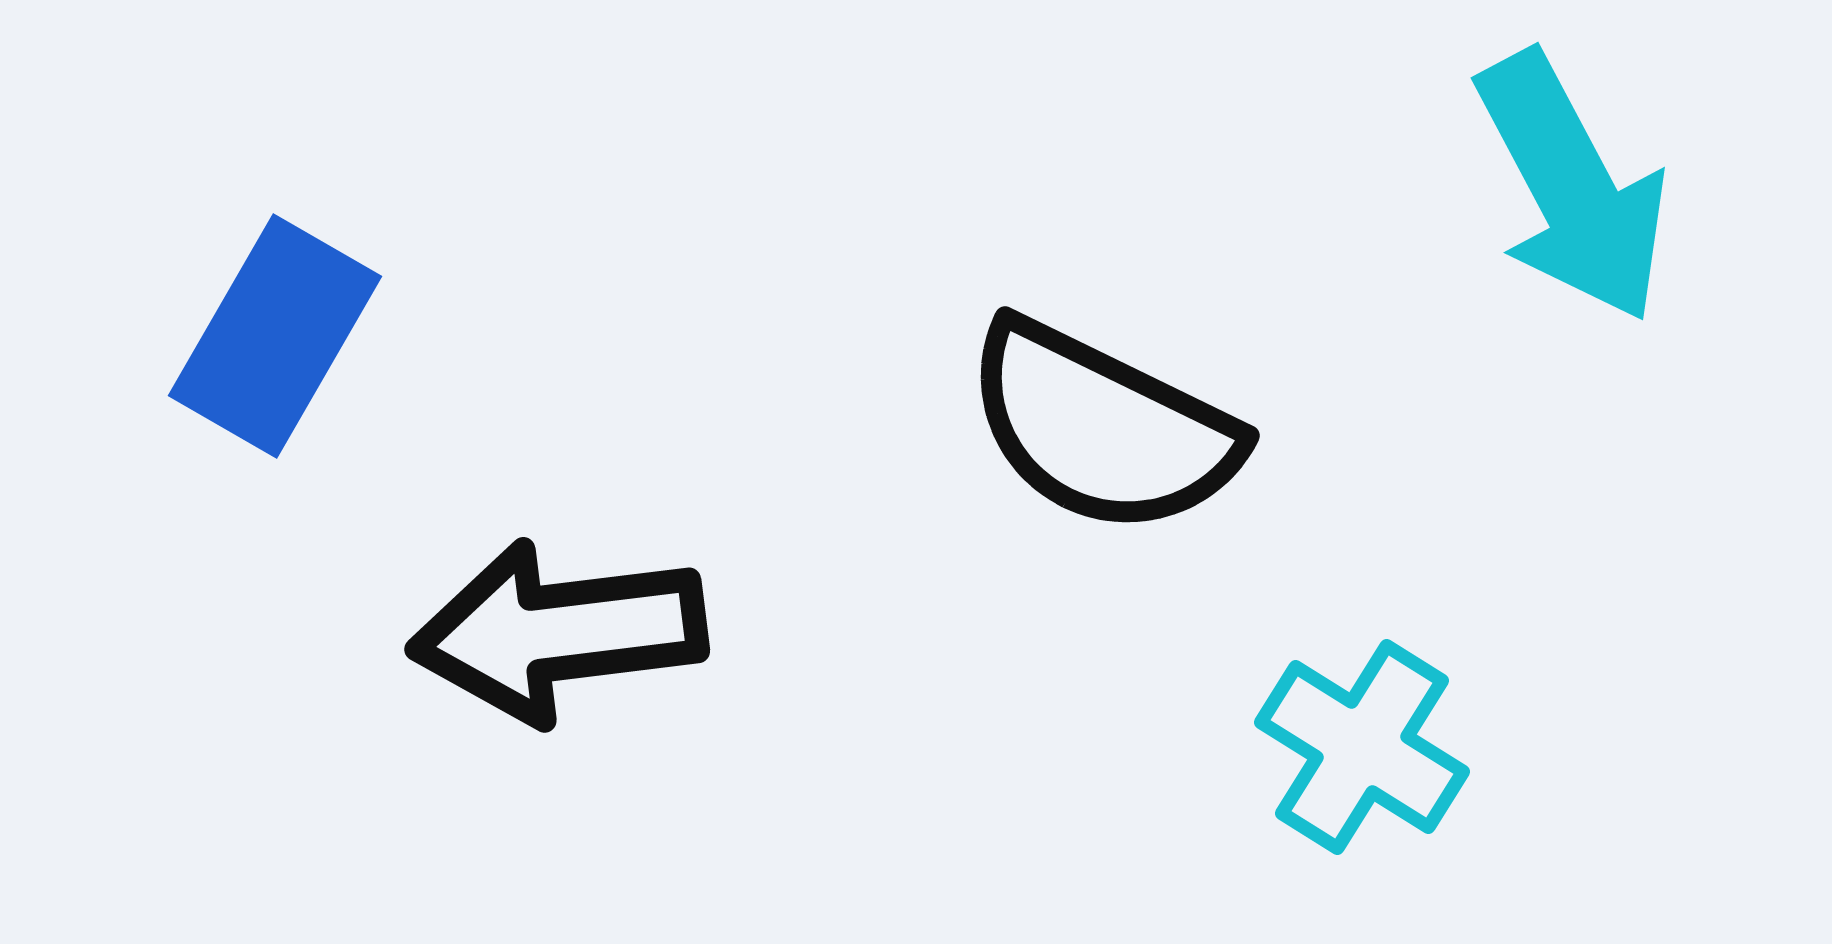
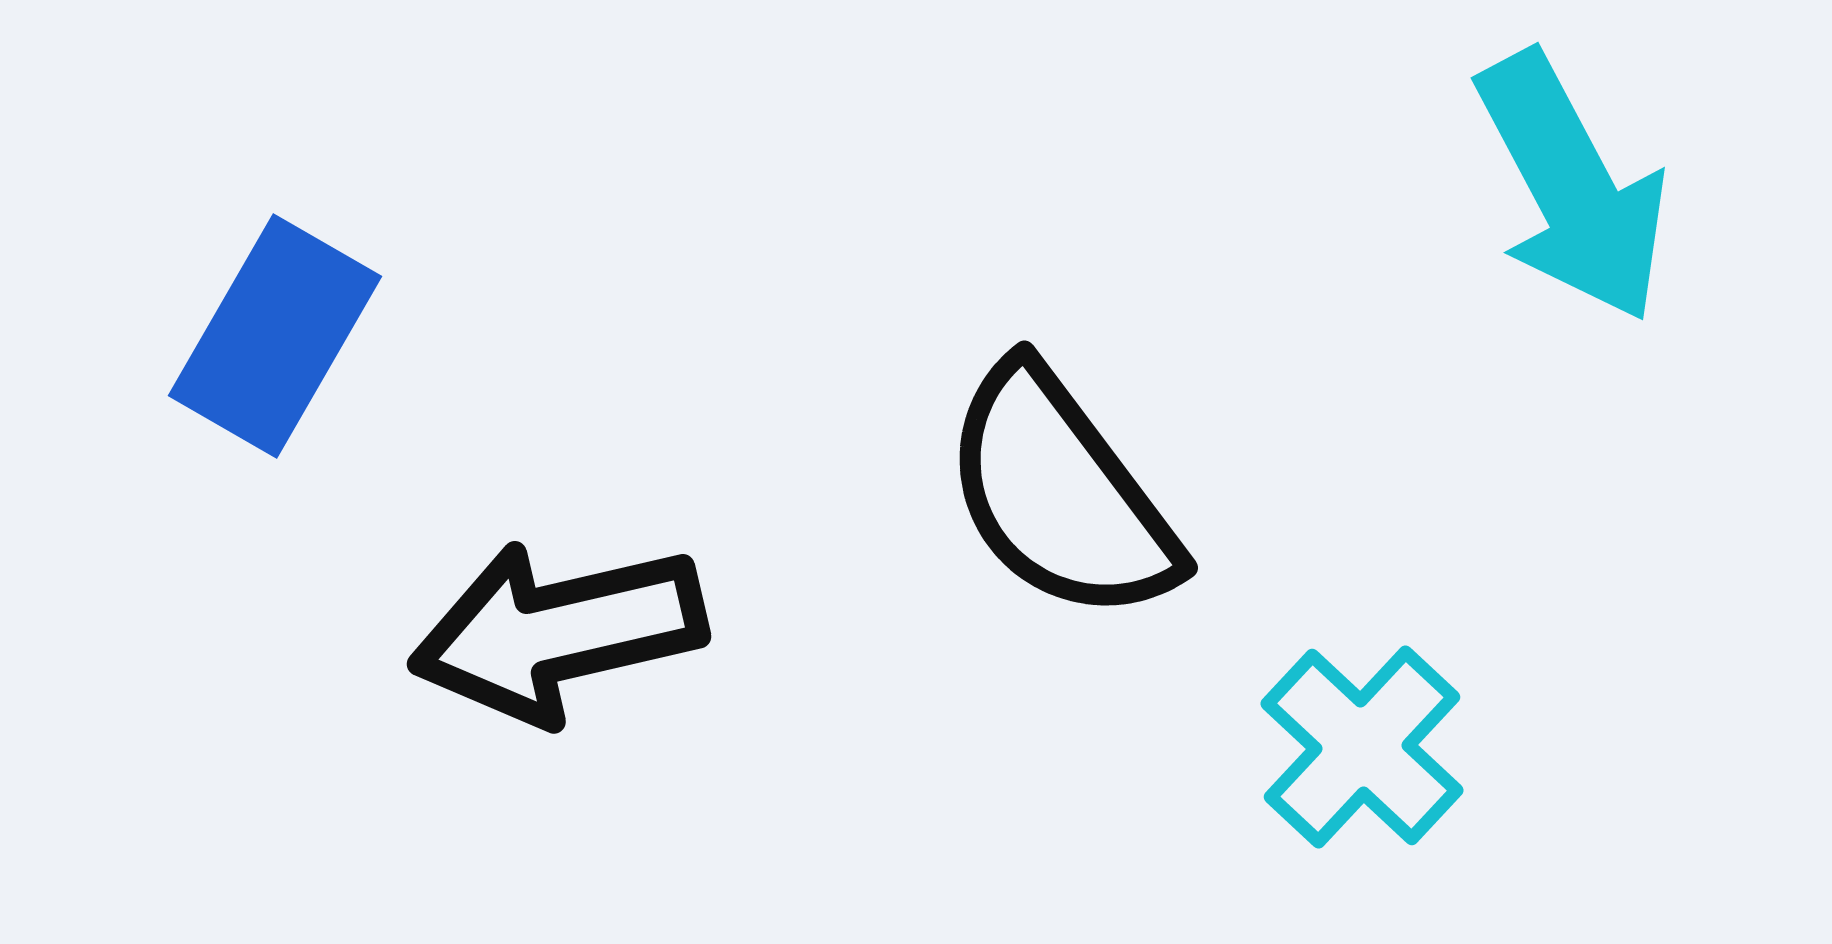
black semicircle: moved 42 px left, 66 px down; rotated 27 degrees clockwise
black arrow: rotated 6 degrees counterclockwise
cyan cross: rotated 11 degrees clockwise
